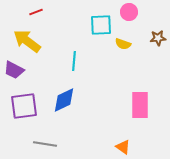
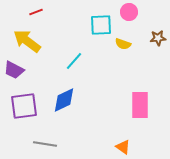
cyan line: rotated 36 degrees clockwise
